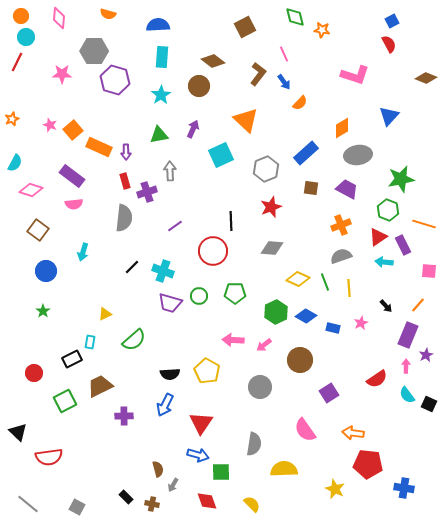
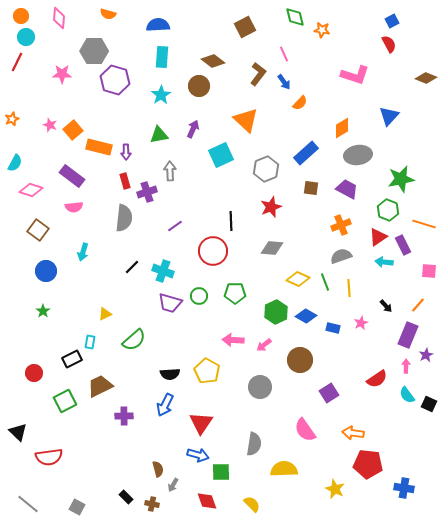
orange rectangle at (99, 147): rotated 10 degrees counterclockwise
pink semicircle at (74, 204): moved 3 px down
